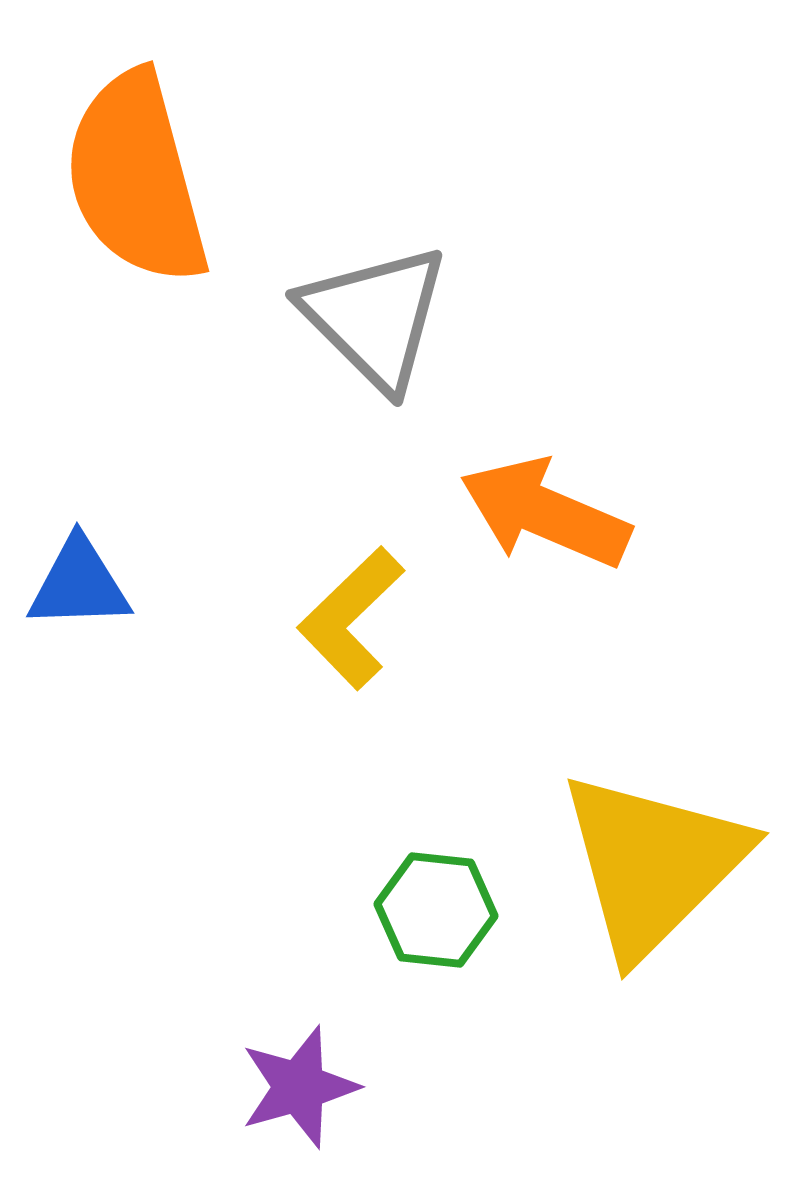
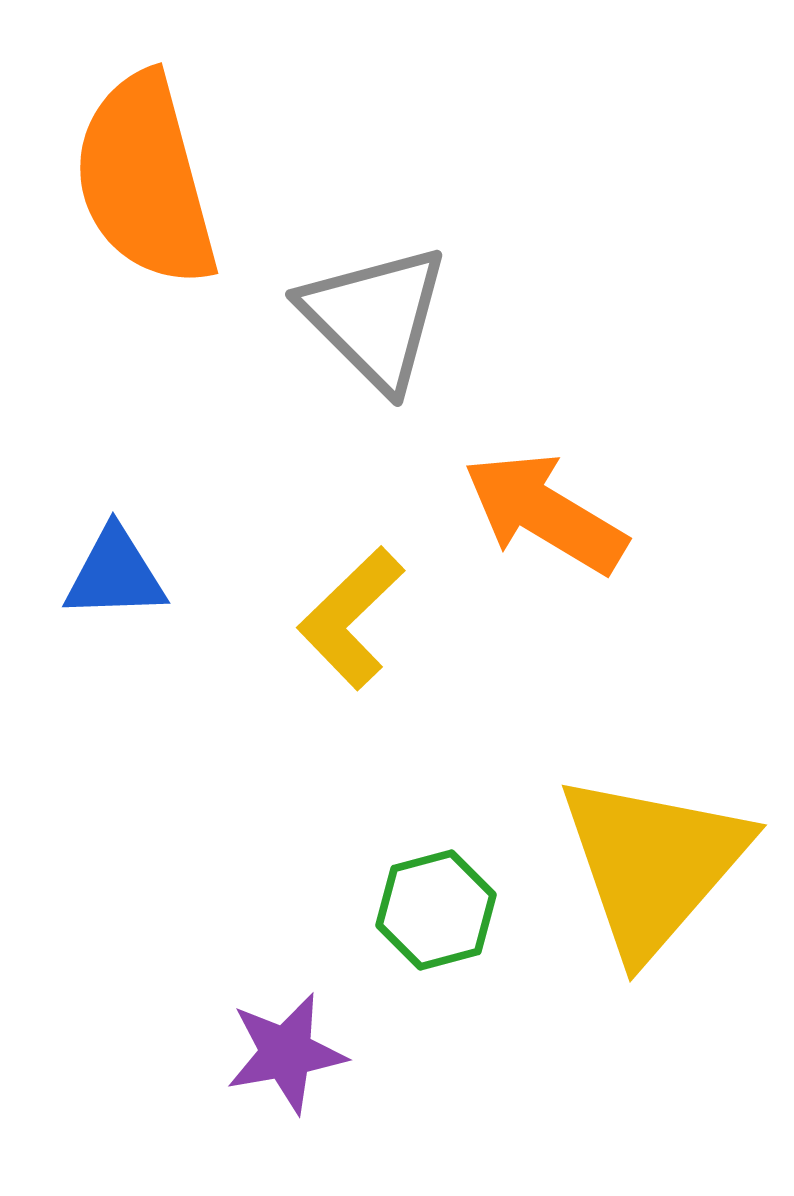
orange semicircle: moved 9 px right, 2 px down
orange arrow: rotated 8 degrees clockwise
blue triangle: moved 36 px right, 10 px up
yellow triangle: rotated 4 degrees counterclockwise
green hexagon: rotated 21 degrees counterclockwise
purple star: moved 13 px left, 34 px up; rotated 6 degrees clockwise
